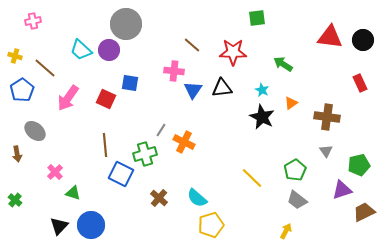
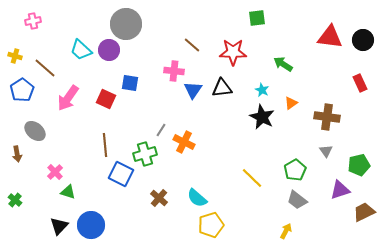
purple triangle at (342, 190): moved 2 px left
green triangle at (73, 193): moved 5 px left, 1 px up
